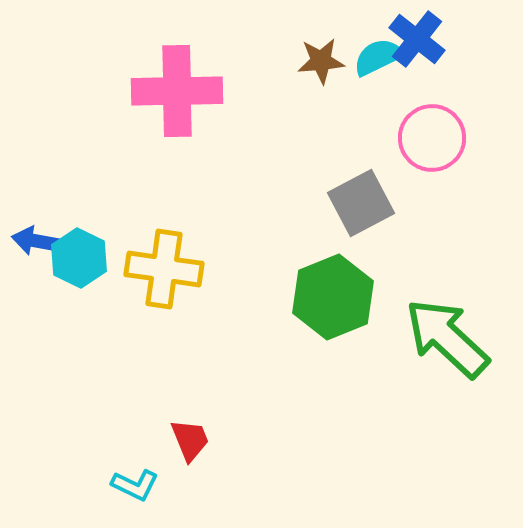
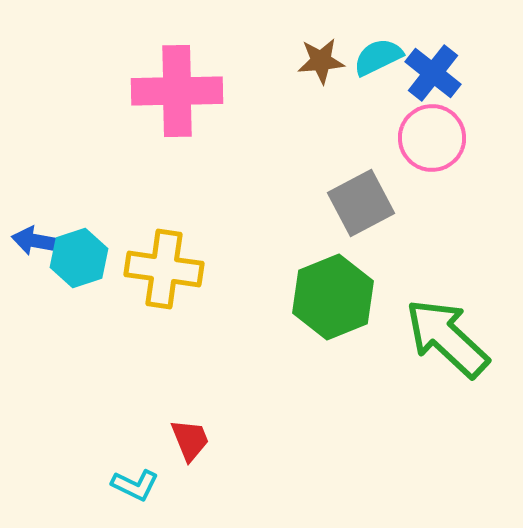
blue cross: moved 16 px right, 34 px down
cyan hexagon: rotated 16 degrees clockwise
